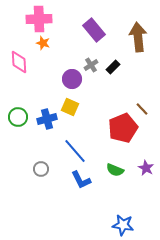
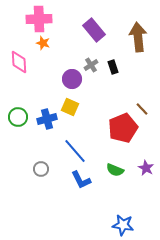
black rectangle: rotated 64 degrees counterclockwise
